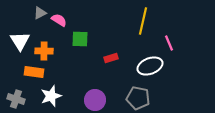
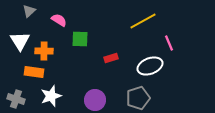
gray triangle: moved 11 px left, 2 px up; rotated 16 degrees counterclockwise
yellow line: rotated 48 degrees clockwise
gray pentagon: rotated 30 degrees counterclockwise
